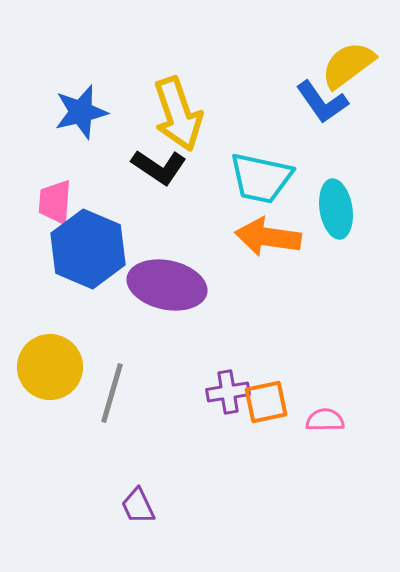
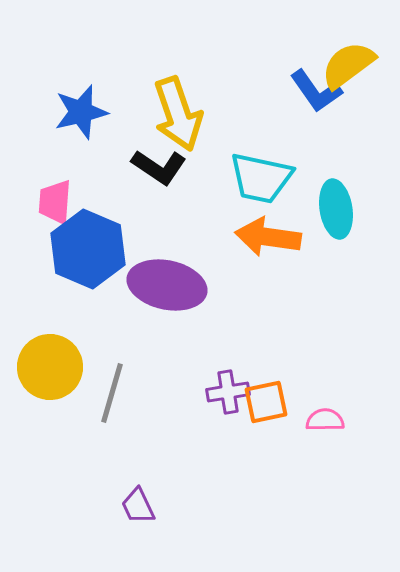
blue L-shape: moved 6 px left, 11 px up
